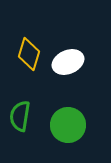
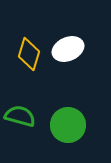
white ellipse: moved 13 px up
green semicircle: rotated 96 degrees clockwise
